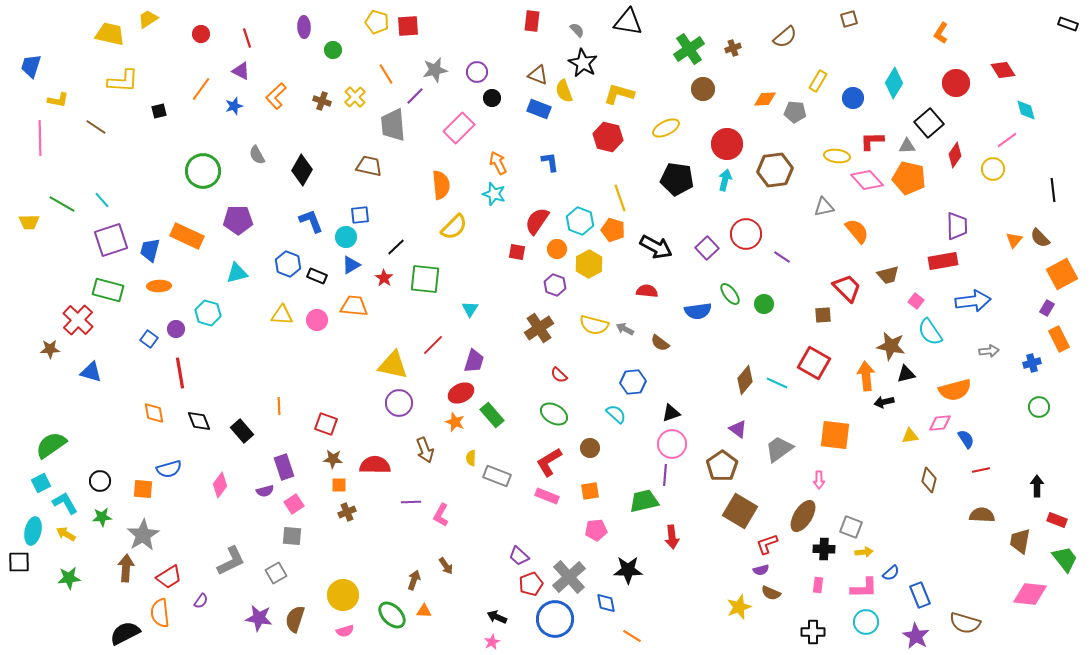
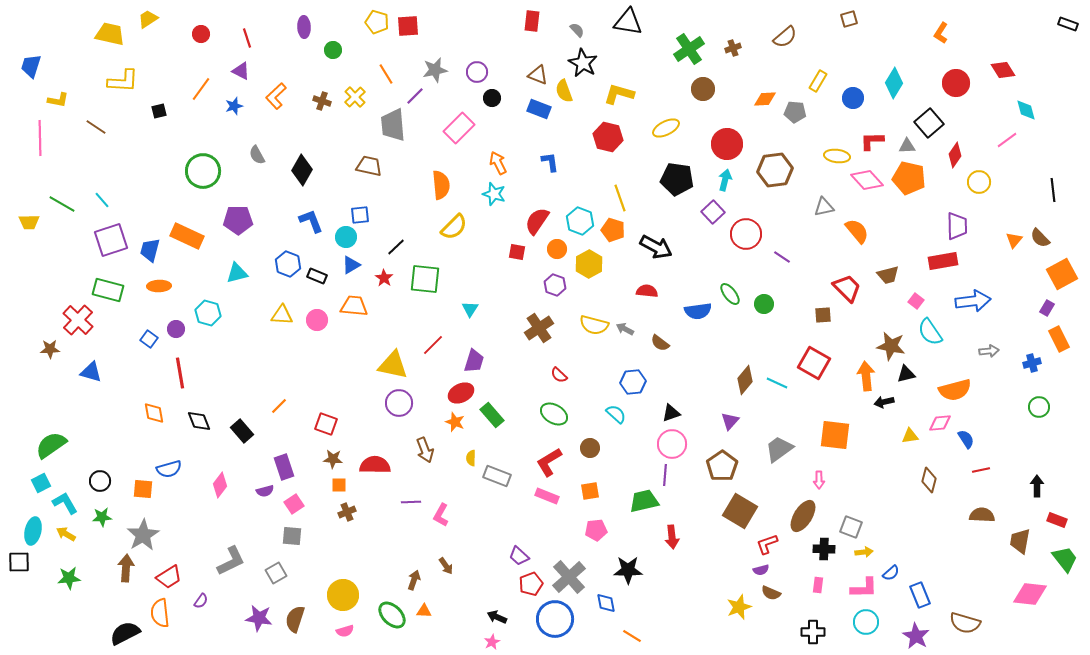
yellow circle at (993, 169): moved 14 px left, 13 px down
purple square at (707, 248): moved 6 px right, 36 px up
orange line at (279, 406): rotated 48 degrees clockwise
purple triangle at (738, 429): moved 8 px left, 8 px up; rotated 36 degrees clockwise
